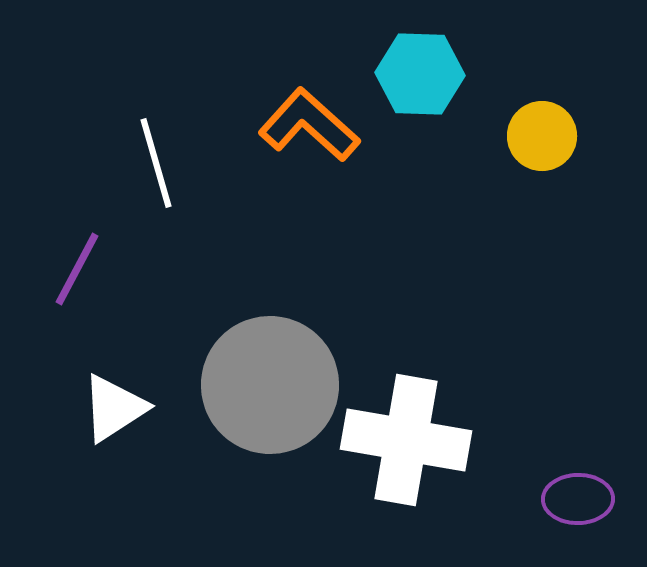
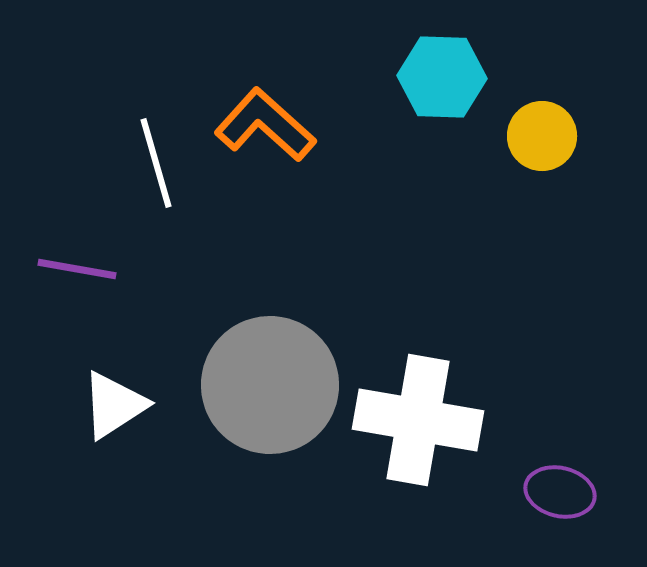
cyan hexagon: moved 22 px right, 3 px down
orange L-shape: moved 44 px left
purple line: rotated 72 degrees clockwise
white triangle: moved 3 px up
white cross: moved 12 px right, 20 px up
purple ellipse: moved 18 px left, 7 px up; rotated 14 degrees clockwise
